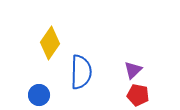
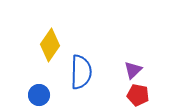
yellow diamond: moved 2 px down
